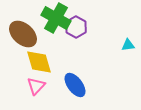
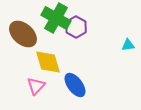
yellow diamond: moved 9 px right
